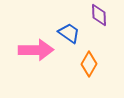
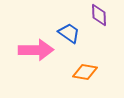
orange diamond: moved 4 px left, 8 px down; rotated 70 degrees clockwise
